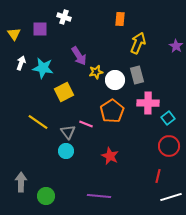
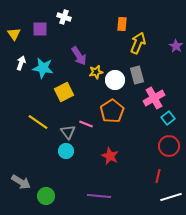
orange rectangle: moved 2 px right, 5 px down
pink cross: moved 6 px right, 5 px up; rotated 30 degrees counterclockwise
gray arrow: rotated 120 degrees clockwise
